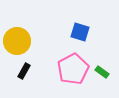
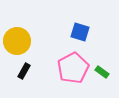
pink pentagon: moved 1 px up
